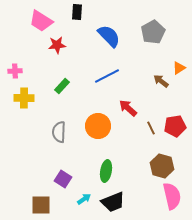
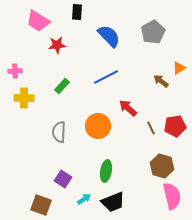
pink trapezoid: moved 3 px left
blue line: moved 1 px left, 1 px down
brown square: rotated 20 degrees clockwise
